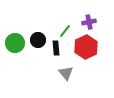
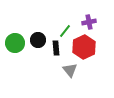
red hexagon: moved 2 px left
gray triangle: moved 4 px right, 3 px up
